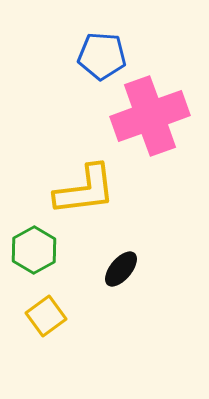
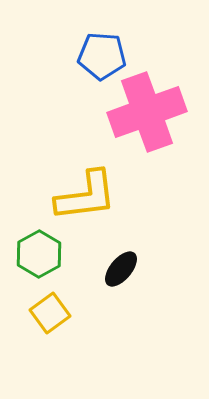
pink cross: moved 3 px left, 4 px up
yellow L-shape: moved 1 px right, 6 px down
green hexagon: moved 5 px right, 4 px down
yellow square: moved 4 px right, 3 px up
